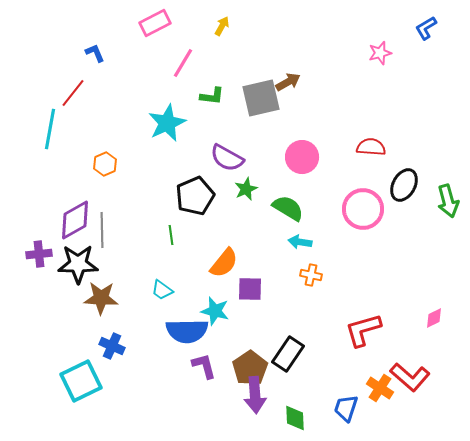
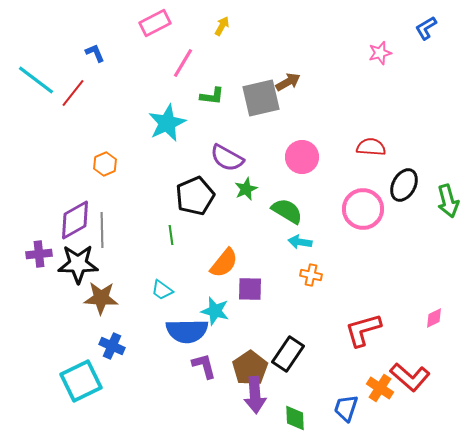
cyan line at (50, 129): moved 14 px left, 49 px up; rotated 63 degrees counterclockwise
green semicircle at (288, 208): moved 1 px left, 3 px down
